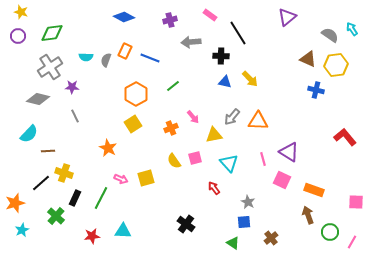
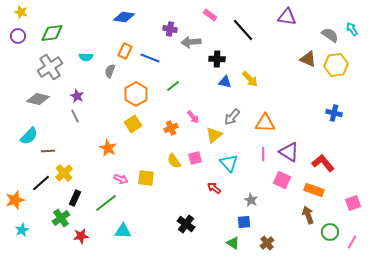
blue diamond at (124, 17): rotated 20 degrees counterclockwise
purple triangle at (287, 17): rotated 48 degrees clockwise
purple cross at (170, 20): moved 9 px down; rotated 24 degrees clockwise
black line at (238, 33): moved 5 px right, 3 px up; rotated 10 degrees counterclockwise
black cross at (221, 56): moved 4 px left, 3 px down
gray semicircle at (106, 60): moved 4 px right, 11 px down
purple star at (72, 87): moved 5 px right, 9 px down; rotated 24 degrees clockwise
blue cross at (316, 90): moved 18 px right, 23 px down
orange triangle at (258, 121): moved 7 px right, 2 px down
cyan semicircle at (29, 134): moved 2 px down
yellow triangle at (214, 135): rotated 30 degrees counterclockwise
red L-shape at (345, 137): moved 22 px left, 26 px down
pink line at (263, 159): moved 5 px up; rotated 16 degrees clockwise
yellow cross at (64, 173): rotated 30 degrees clockwise
yellow square at (146, 178): rotated 24 degrees clockwise
red arrow at (214, 188): rotated 16 degrees counterclockwise
green line at (101, 198): moved 5 px right, 5 px down; rotated 25 degrees clockwise
gray star at (248, 202): moved 3 px right, 2 px up
pink square at (356, 202): moved 3 px left, 1 px down; rotated 21 degrees counterclockwise
orange star at (15, 203): moved 3 px up
green cross at (56, 216): moved 5 px right, 2 px down; rotated 12 degrees clockwise
red star at (92, 236): moved 11 px left
brown cross at (271, 238): moved 4 px left, 5 px down
